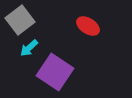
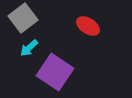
gray square: moved 3 px right, 2 px up
